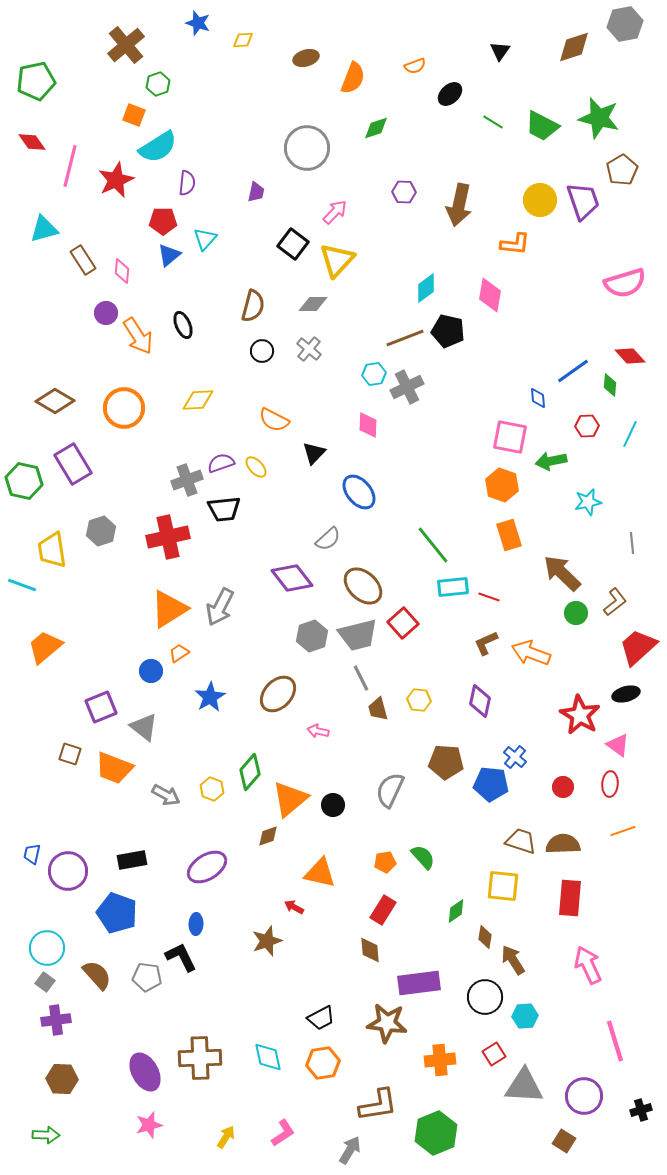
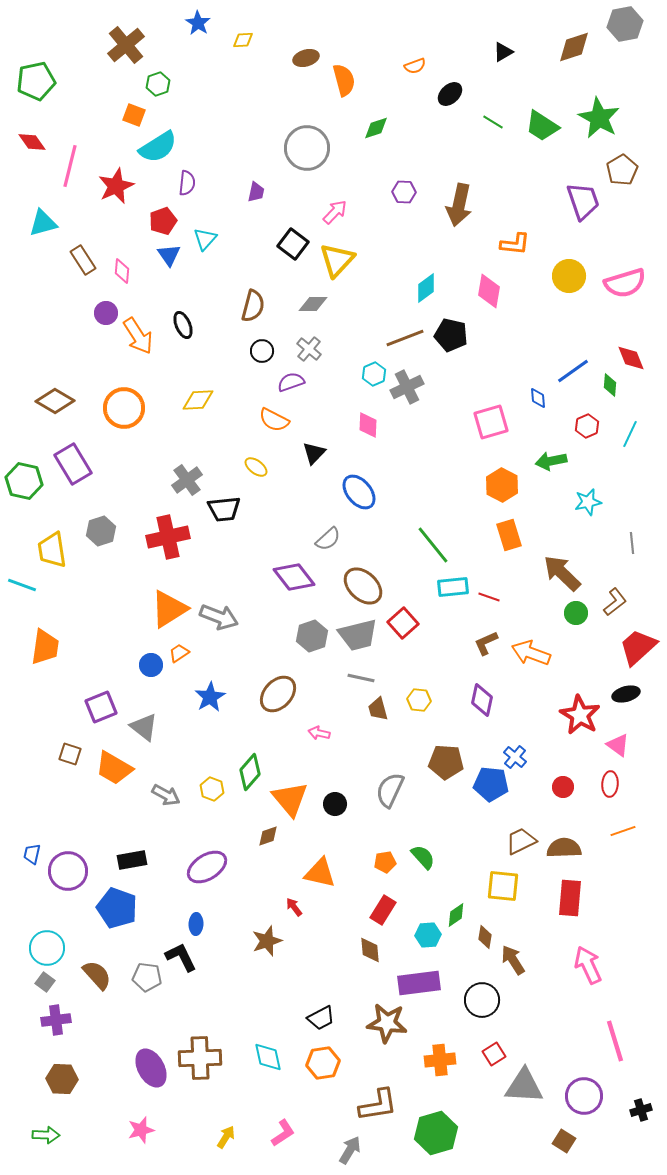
blue star at (198, 23): rotated 15 degrees clockwise
black triangle at (500, 51): moved 3 px right, 1 px down; rotated 25 degrees clockwise
orange semicircle at (353, 78): moved 9 px left, 2 px down; rotated 36 degrees counterclockwise
green star at (599, 118): rotated 15 degrees clockwise
green trapezoid at (542, 126): rotated 6 degrees clockwise
red star at (116, 180): moved 6 px down
yellow circle at (540, 200): moved 29 px right, 76 px down
red pentagon at (163, 221): rotated 20 degrees counterclockwise
cyan triangle at (44, 229): moved 1 px left, 6 px up
blue triangle at (169, 255): rotated 25 degrees counterclockwise
pink diamond at (490, 295): moved 1 px left, 4 px up
black pentagon at (448, 331): moved 3 px right, 4 px down
red diamond at (630, 356): moved 1 px right, 2 px down; rotated 20 degrees clockwise
cyan hexagon at (374, 374): rotated 15 degrees counterclockwise
red hexagon at (587, 426): rotated 20 degrees counterclockwise
pink square at (510, 437): moved 19 px left, 15 px up; rotated 27 degrees counterclockwise
purple semicircle at (221, 463): moved 70 px right, 81 px up
yellow ellipse at (256, 467): rotated 10 degrees counterclockwise
gray cross at (187, 480): rotated 16 degrees counterclockwise
orange hexagon at (502, 485): rotated 8 degrees clockwise
purple diamond at (292, 578): moved 2 px right, 1 px up
gray arrow at (220, 607): moved 1 px left, 10 px down; rotated 96 degrees counterclockwise
orange trapezoid at (45, 647): rotated 138 degrees clockwise
blue circle at (151, 671): moved 6 px up
gray line at (361, 678): rotated 52 degrees counterclockwise
purple diamond at (480, 701): moved 2 px right, 1 px up
pink arrow at (318, 731): moved 1 px right, 2 px down
orange trapezoid at (114, 768): rotated 9 degrees clockwise
orange triangle at (290, 799): rotated 30 degrees counterclockwise
black circle at (333, 805): moved 2 px right, 1 px up
brown trapezoid at (521, 841): rotated 44 degrees counterclockwise
brown semicircle at (563, 844): moved 1 px right, 4 px down
red arrow at (294, 907): rotated 24 degrees clockwise
green diamond at (456, 911): moved 4 px down
blue pentagon at (117, 913): moved 5 px up
black circle at (485, 997): moved 3 px left, 3 px down
cyan hexagon at (525, 1016): moved 97 px left, 81 px up
purple ellipse at (145, 1072): moved 6 px right, 4 px up
pink star at (149, 1125): moved 8 px left, 5 px down
green hexagon at (436, 1133): rotated 6 degrees clockwise
